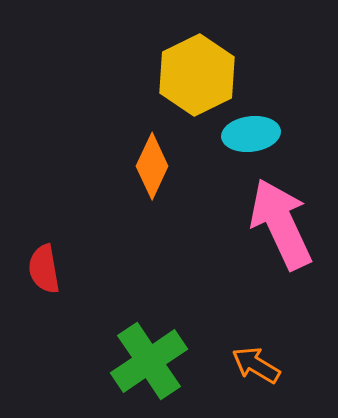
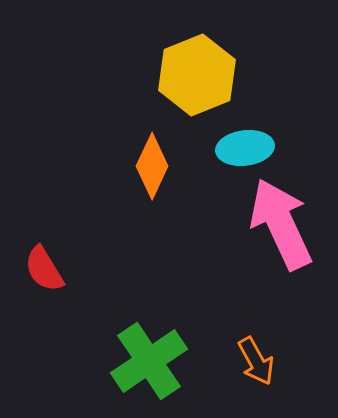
yellow hexagon: rotated 4 degrees clockwise
cyan ellipse: moved 6 px left, 14 px down
red semicircle: rotated 21 degrees counterclockwise
orange arrow: moved 4 px up; rotated 150 degrees counterclockwise
